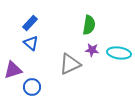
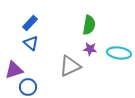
purple star: moved 2 px left, 1 px up
gray triangle: moved 2 px down
purple triangle: moved 1 px right
blue circle: moved 4 px left
